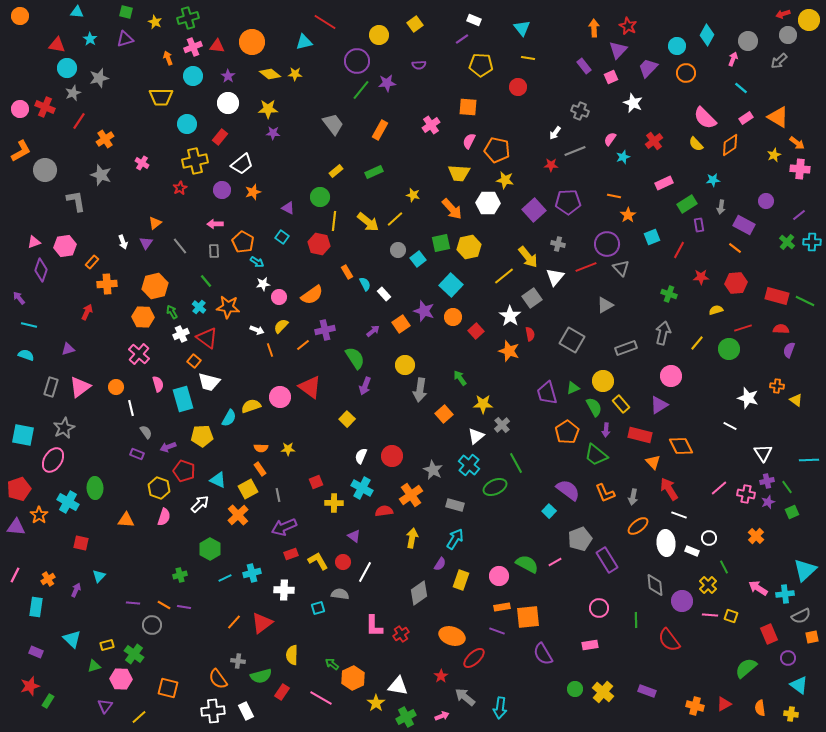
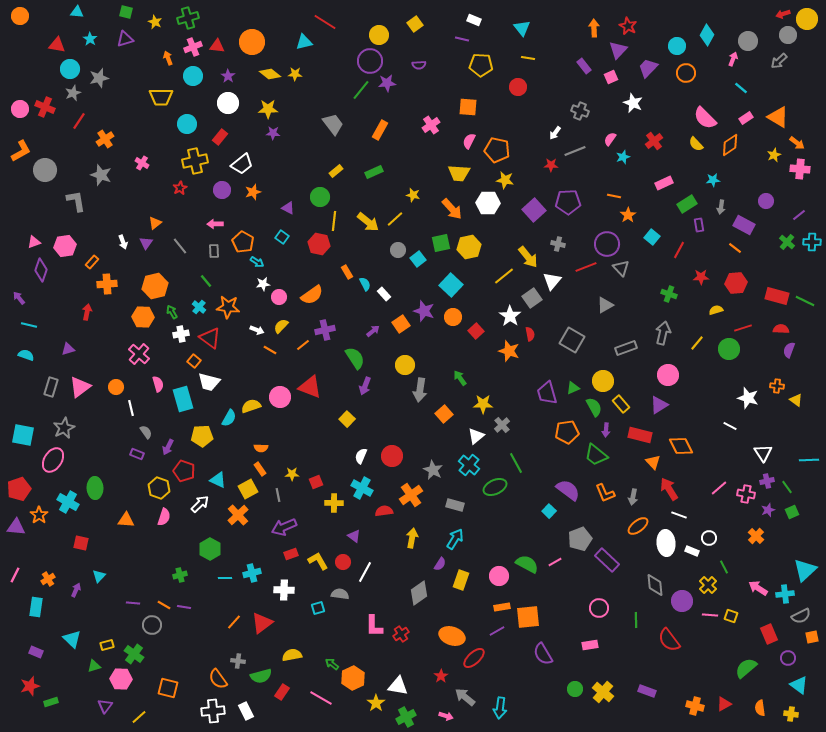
yellow circle at (809, 20): moved 2 px left, 1 px up
purple line at (462, 39): rotated 48 degrees clockwise
purple circle at (357, 61): moved 13 px right
cyan circle at (67, 68): moved 3 px right, 1 px down
cyan square at (652, 237): rotated 28 degrees counterclockwise
white triangle at (555, 277): moved 3 px left, 4 px down
red arrow at (87, 312): rotated 14 degrees counterclockwise
white cross at (181, 334): rotated 14 degrees clockwise
red triangle at (207, 338): moved 3 px right
orange line at (270, 350): rotated 40 degrees counterclockwise
pink circle at (671, 376): moved 3 px left, 1 px up
red triangle at (310, 387): rotated 15 degrees counterclockwise
orange pentagon at (567, 432): rotated 25 degrees clockwise
purple arrow at (168, 447): rotated 42 degrees counterclockwise
yellow star at (288, 449): moved 4 px right, 25 px down
purple star at (768, 502): moved 8 px down
purple rectangle at (607, 560): rotated 15 degrees counterclockwise
cyan line at (225, 578): rotated 24 degrees clockwise
purple line at (497, 631): rotated 49 degrees counterclockwise
yellow semicircle at (292, 655): rotated 78 degrees clockwise
green rectangle at (48, 701): moved 3 px right, 1 px down; rotated 40 degrees clockwise
pink arrow at (442, 716): moved 4 px right; rotated 40 degrees clockwise
